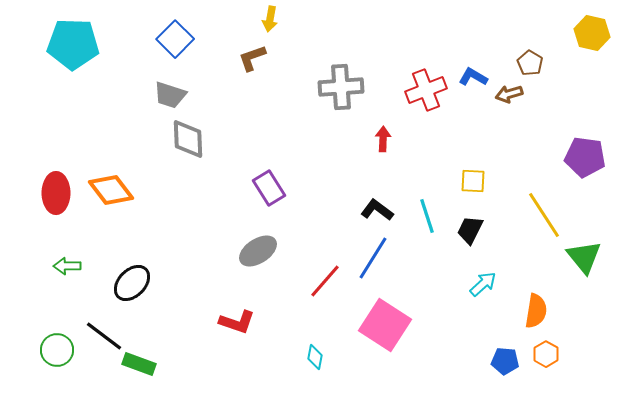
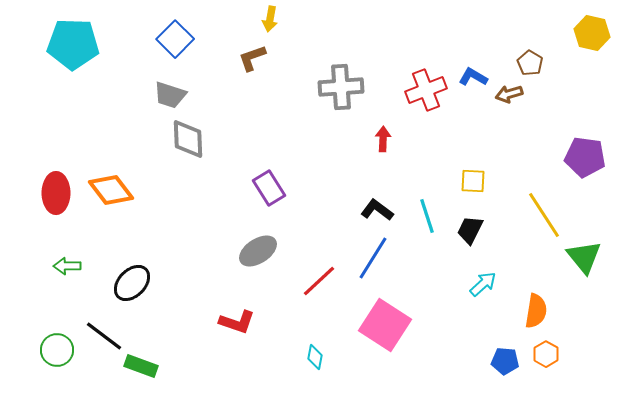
red line: moved 6 px left; rotated 6 degrees clockwise
green rectangle: moved 2 px right, 2 px down
